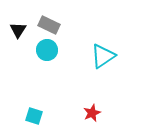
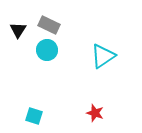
red star: moved 3 px right; rotated 30 degrees counterclockwise
